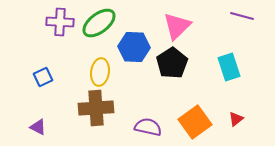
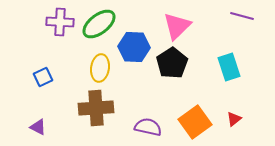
green ellipse: moved 1 px down
yellow ellipse: moved 4 px up
red triangle: moved 2 px left
